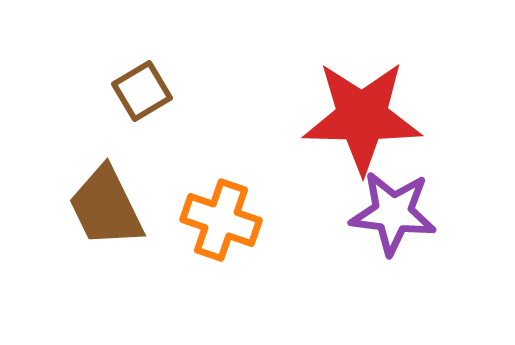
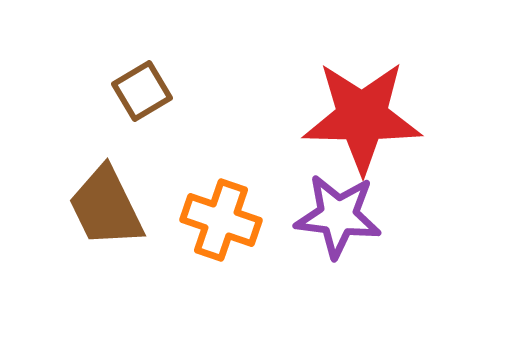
purple star: moved 55 px left, 3 px down
